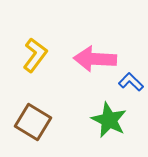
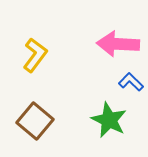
pink arrow: moved 23 px right, 15 px up
brown square: moved 2 px right, 1 px up; rotated 9 degrees clockwise
